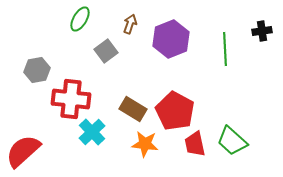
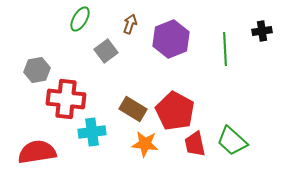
red cross: moved 5 px left
cyan cross: rotated 36 degrees clockwise
red semicircle: moved 14 px right, 1 px down; rotated 33 degrees clockwise
